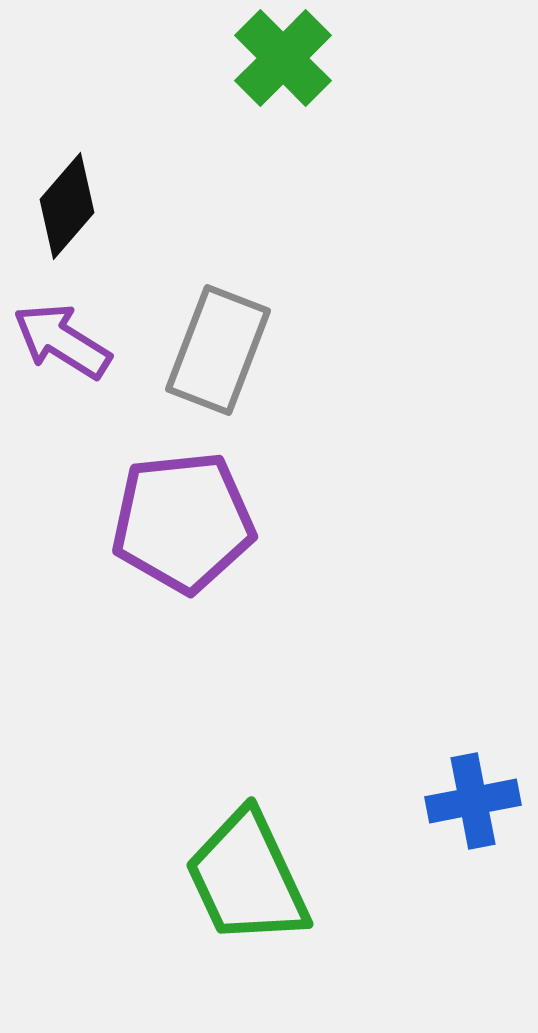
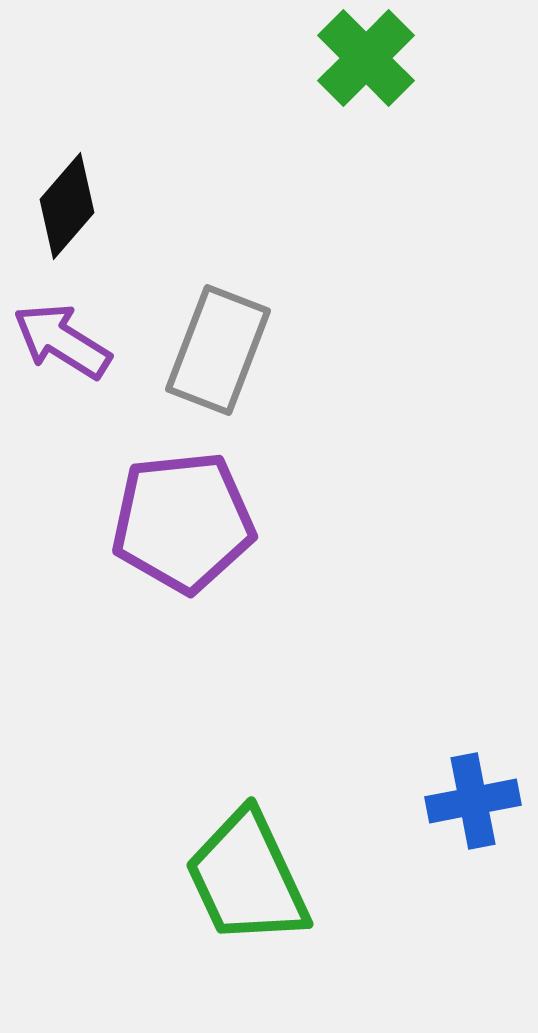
green cross: moved 83 px right
